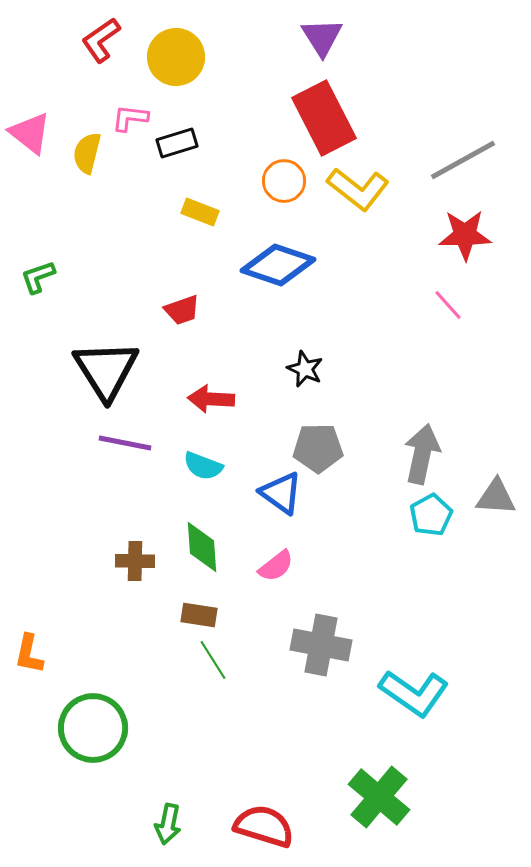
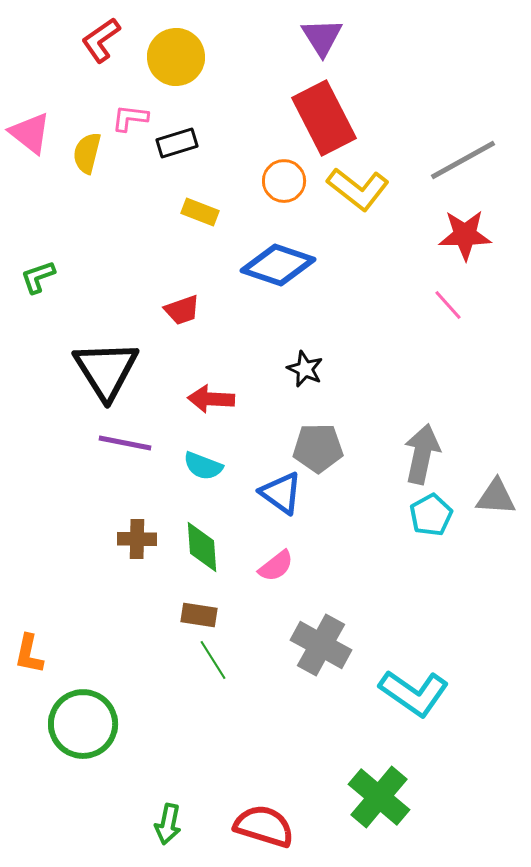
brown cross: moved 2 px right, 22 px up
gray cross: rotated 18 degrees clockwise
green circle: moved 10 px left, 4 px up
